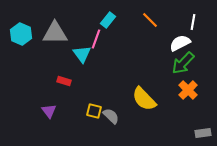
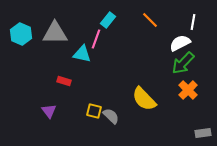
cyan triangle: rotated 42 degrees counterclockwise
